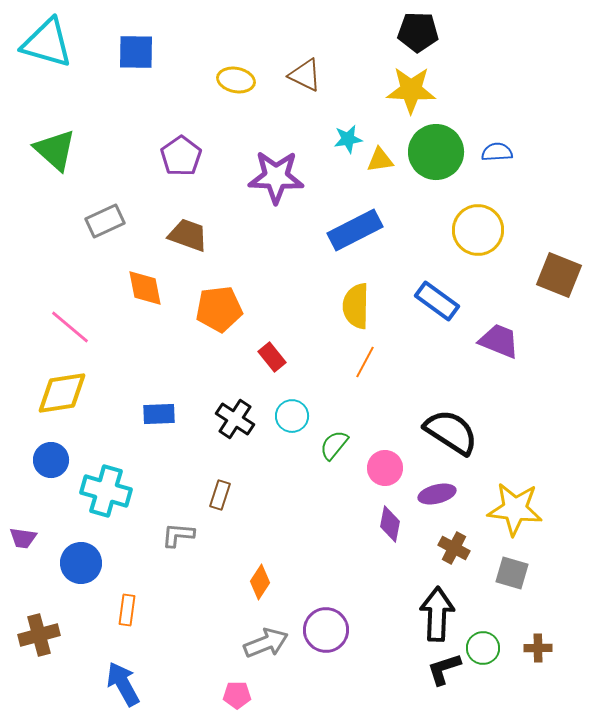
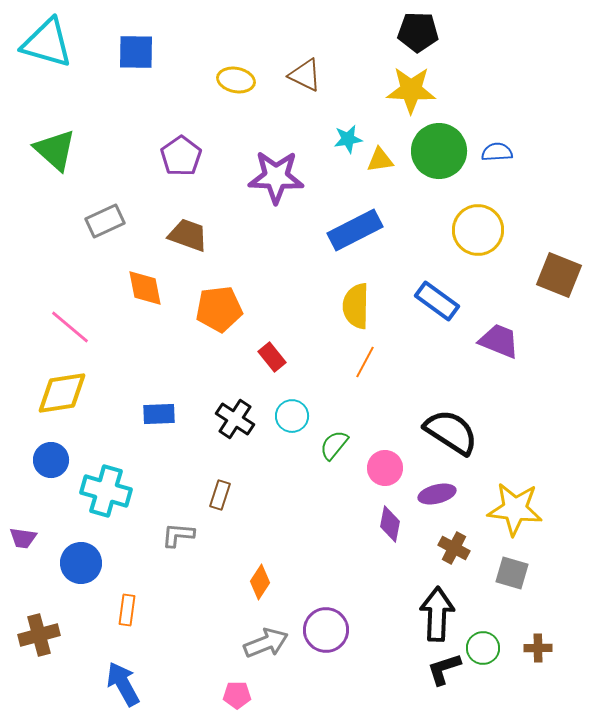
green circle at (436, 152): moved 3 px right, 1 px up
